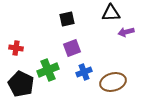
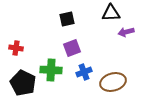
green cross: moved 3 px right; rotated 25 degrees clockwise
black pentagon: moved 2 px right, 1 px up
